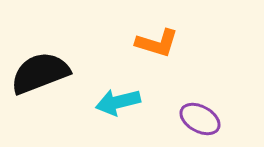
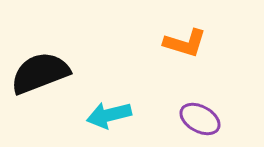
orange L-shape: moved 28 px right
cyan arrow: moved 9 px left, 13 px down
